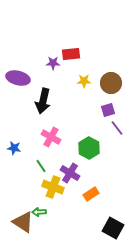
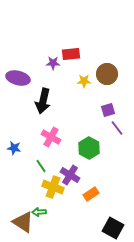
brown circle: moved 4 px left, 9 px up
purple cross: moved 2 px down
